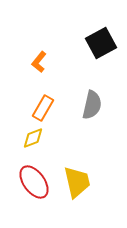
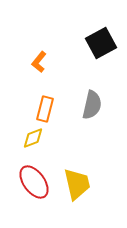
orange rectangle: moved 2 px right, 1 px down; rotated 15 degrees counterclockwise
yellow trapezoid: moved 2 px down
